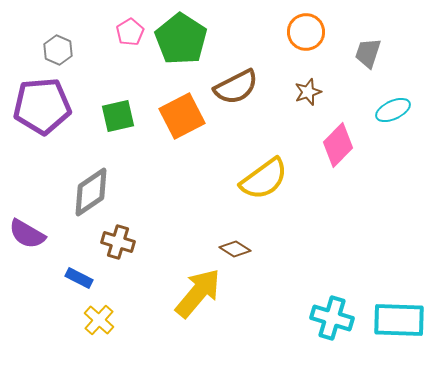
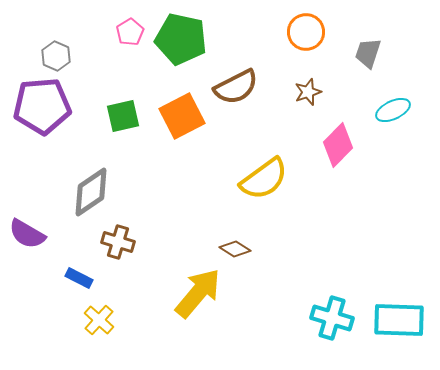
green pentagon: rotated 21 degrees counterclockwise
gray hexagon: moved 2 px left, 6 px down
green square: moved 5 px right
